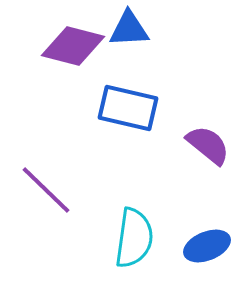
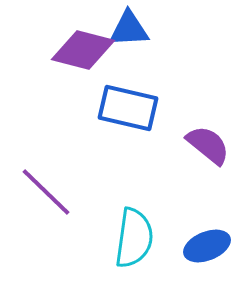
purple diamond: moved 10 px right, 4 px down
purple line: moved 2 px down
